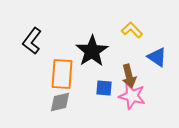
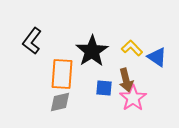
yellow L-shape: moved 18 px down
brown arrow: moved 3 px left, 4 px down
pink star: moved 1 px right, 2 px down; rotated 24 degrees clockwise
